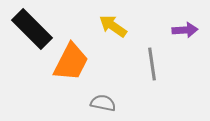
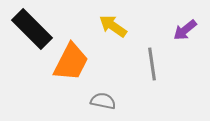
purple arrow: rotated 145 degrees clockwise
gray semicircle: moved 2 px up
